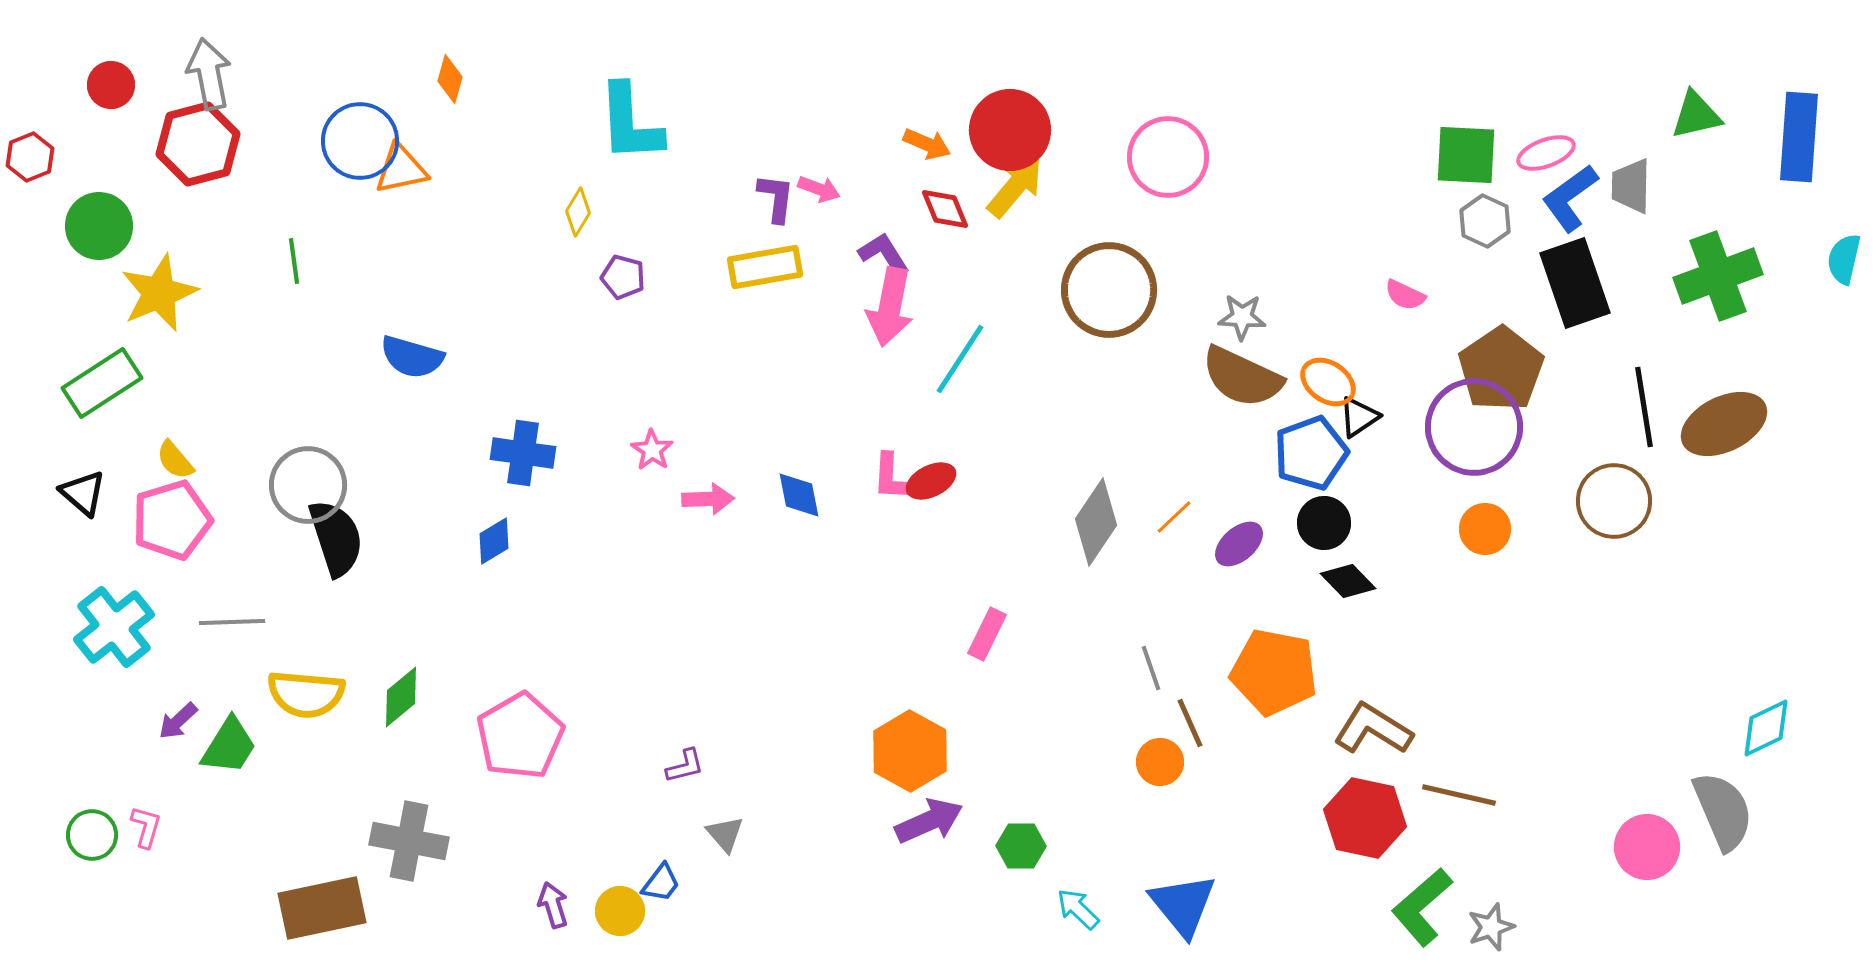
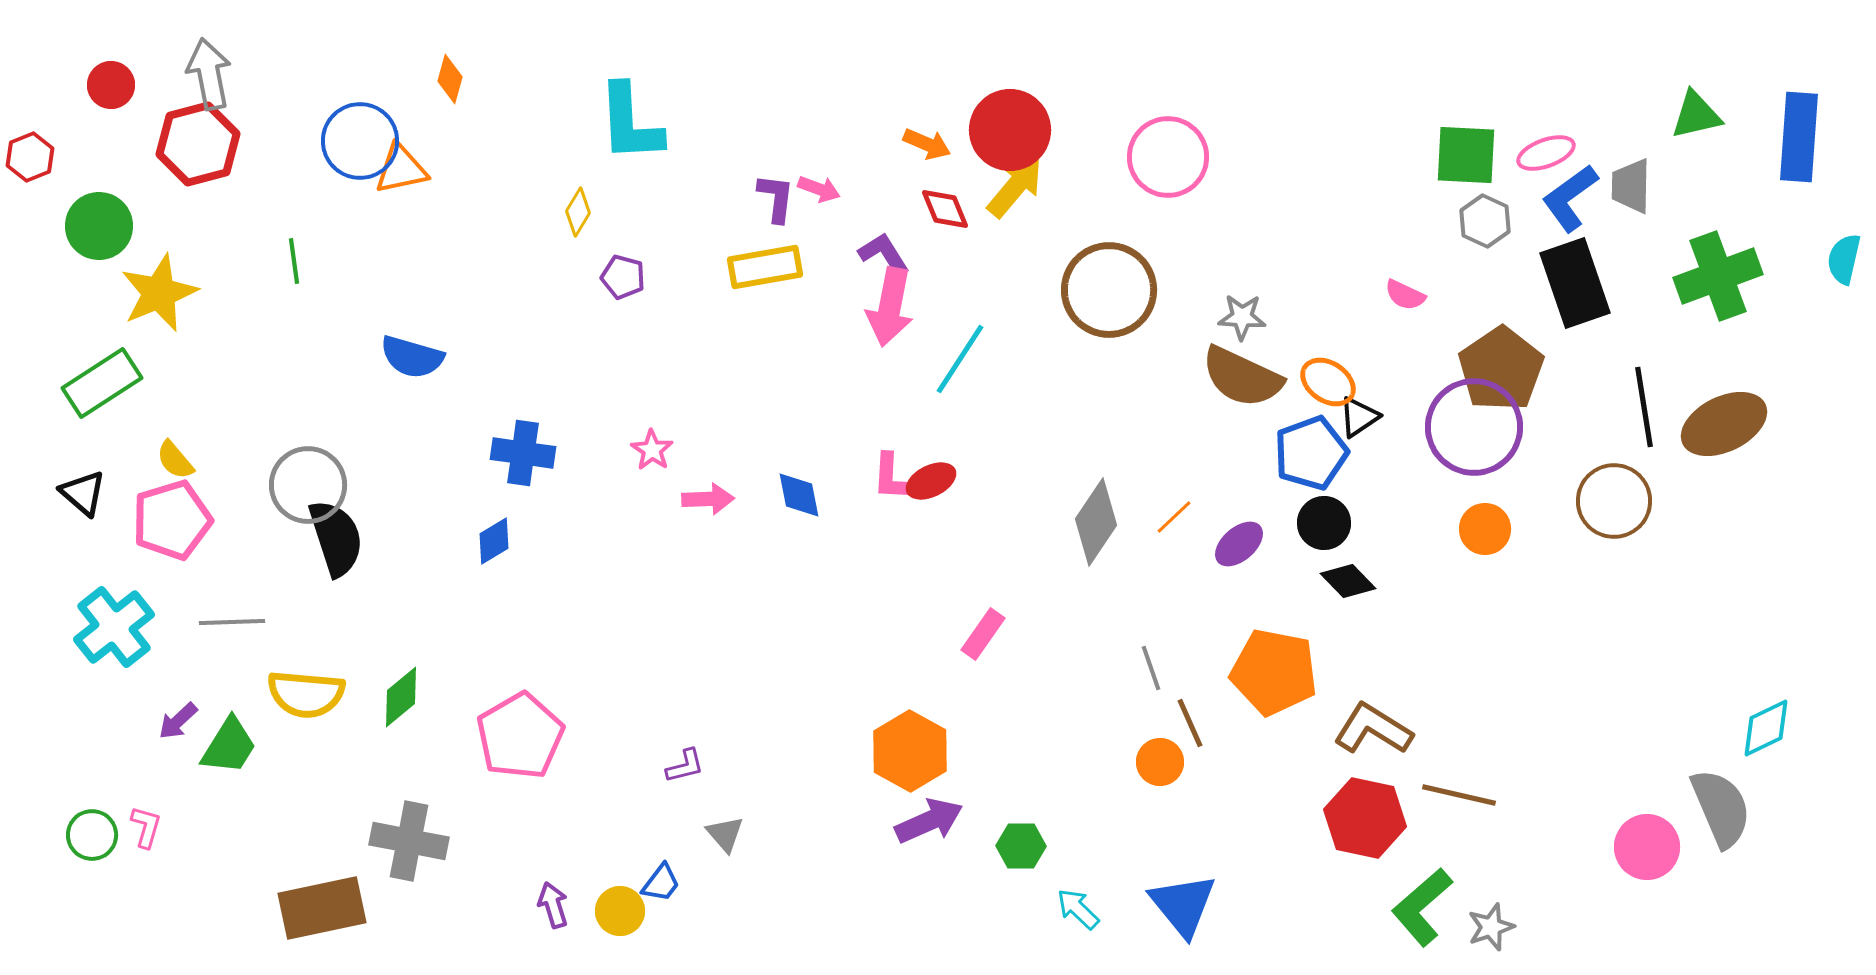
pink rectangle at (987, 634): moved 4 px left; rotated 9 degrees clockwise
gray semicircle at (1723, 811): moved 2 px left, 3 px up
